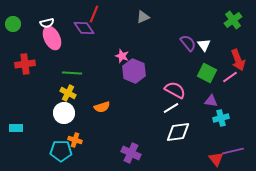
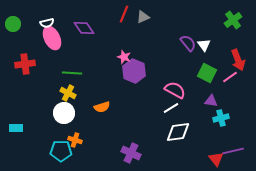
red line: moved 30 px right
pink star: moved 2 px right, 1 px down
